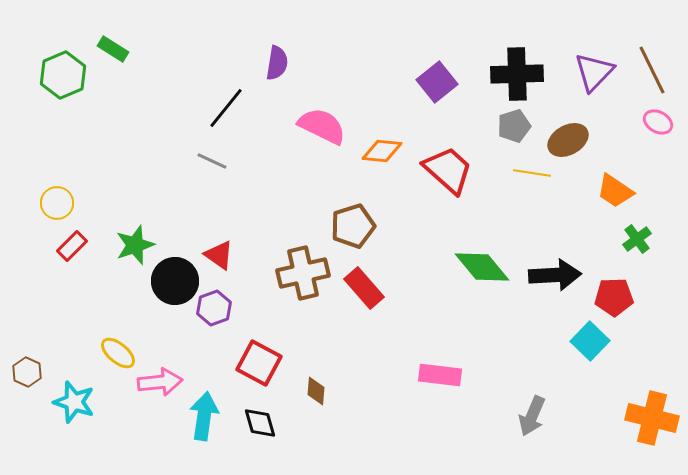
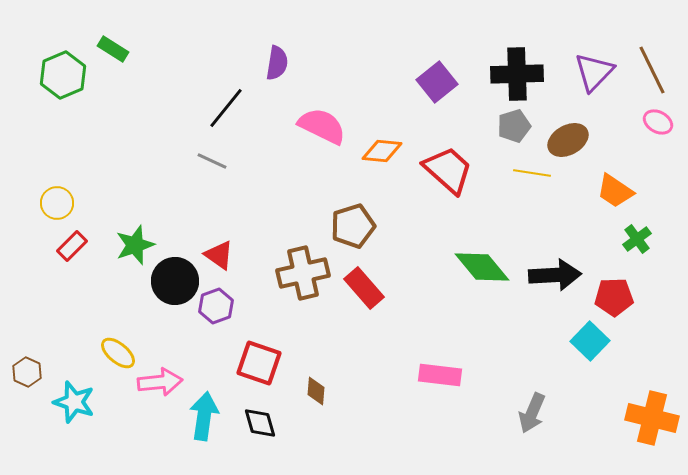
purple hexagon at (214, 308): moved 2 px right, 2 px up
red square at (259, 363): rotated 9 degrees counterclockwise
gray arrow at (532, 416): moved 3 px up
